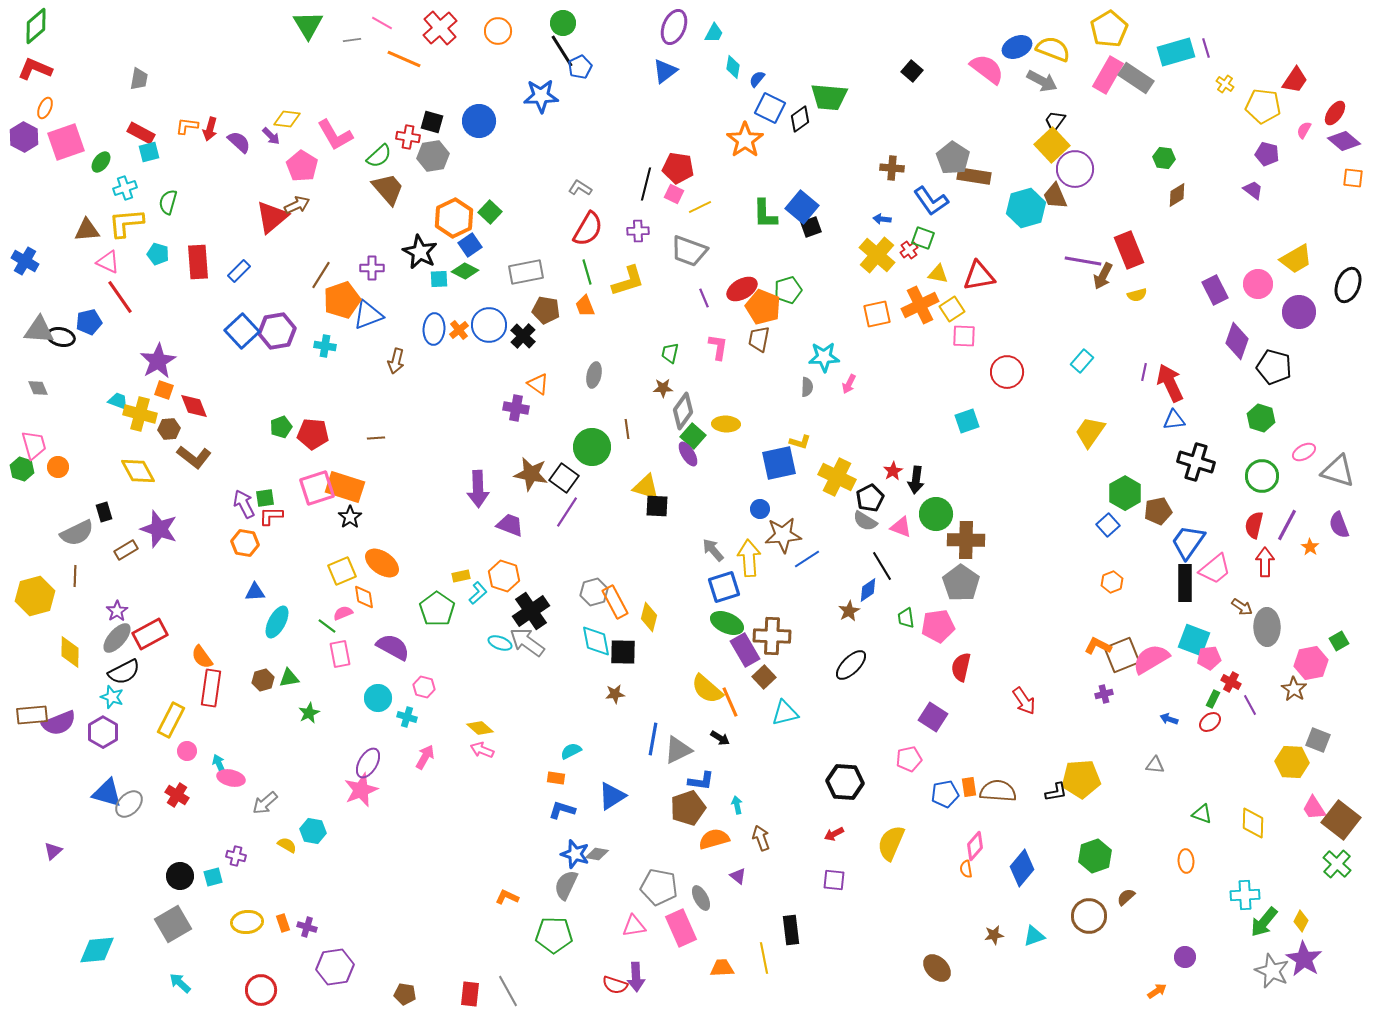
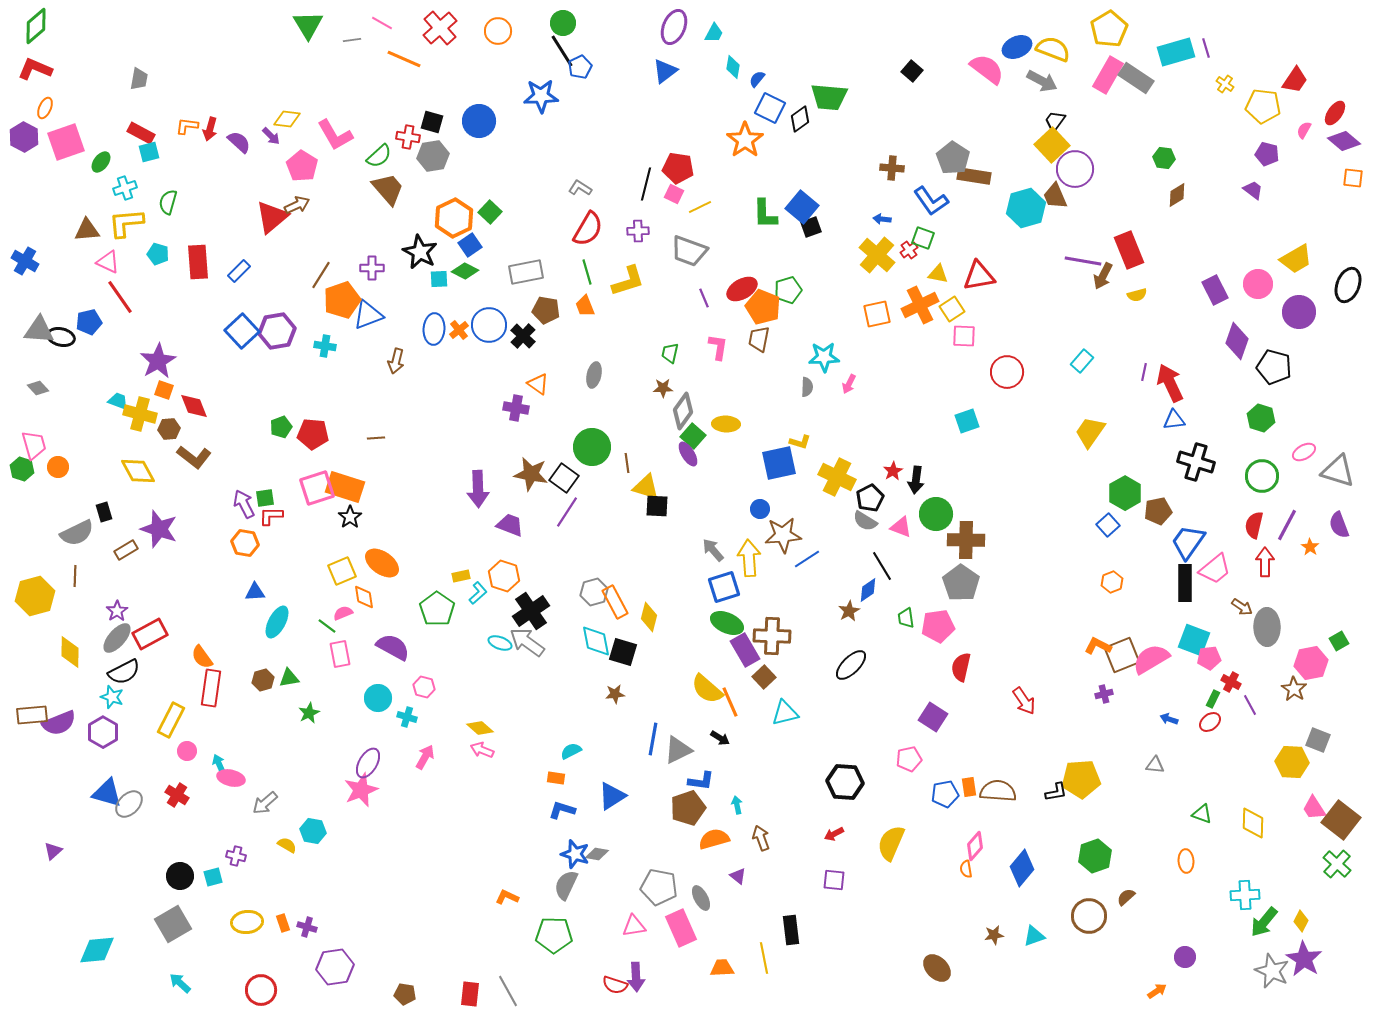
gray diamond at (38, 388): rotated 20 degrees counterclockwise
brown line at (627, 429): moved 34 px down
black square at (623, 652): rotated 16 degrees clockwise
